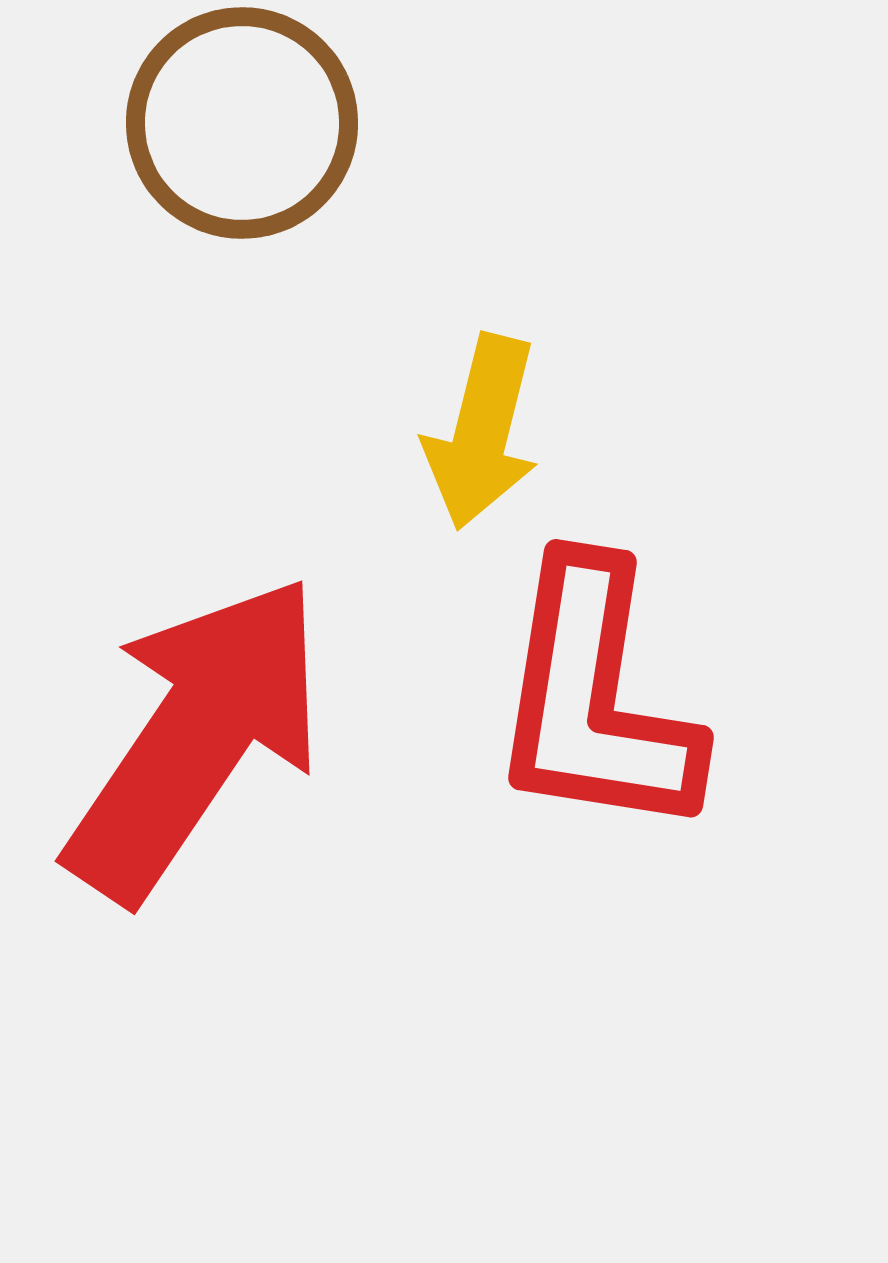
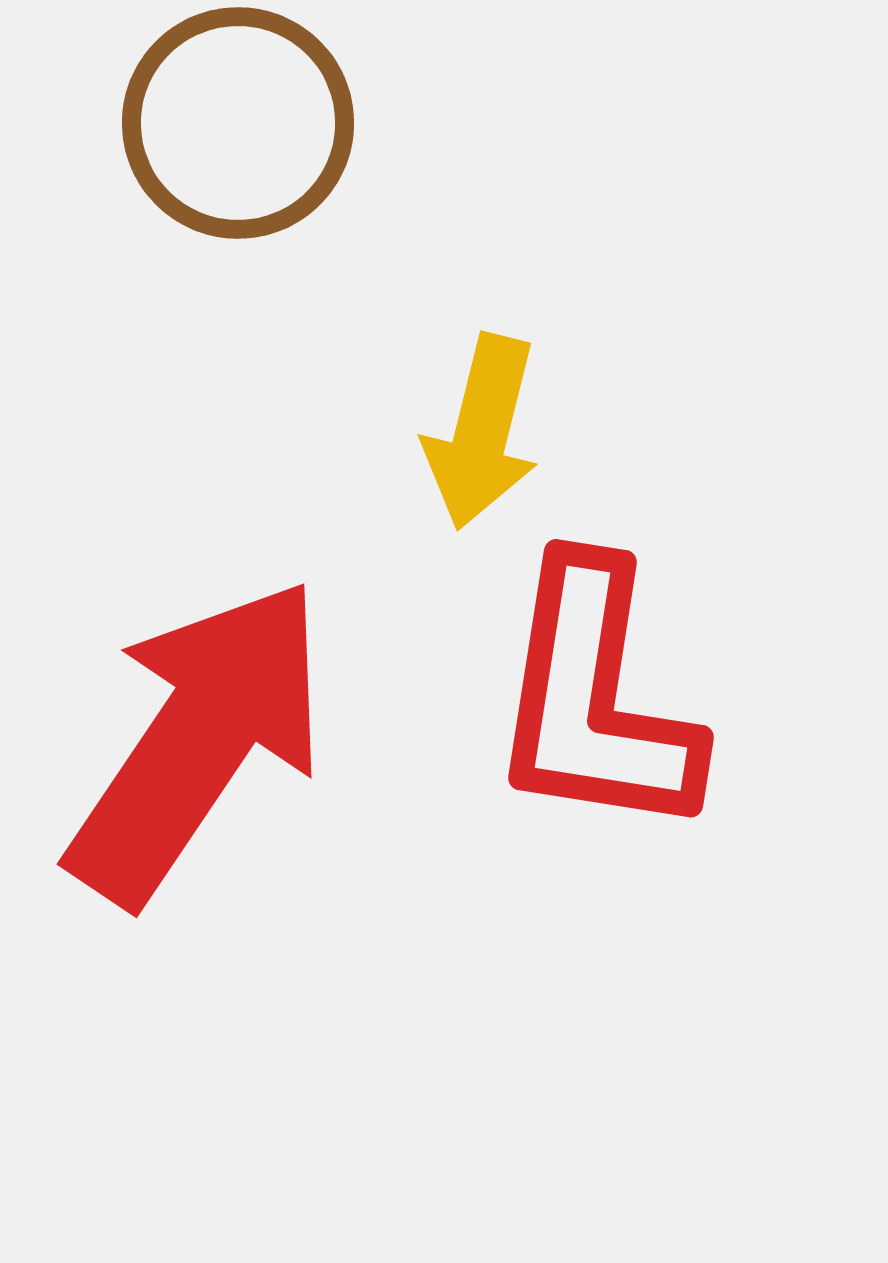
brown circle: moved 4 px left
red arrow: moved 2 px right, 3 px down
